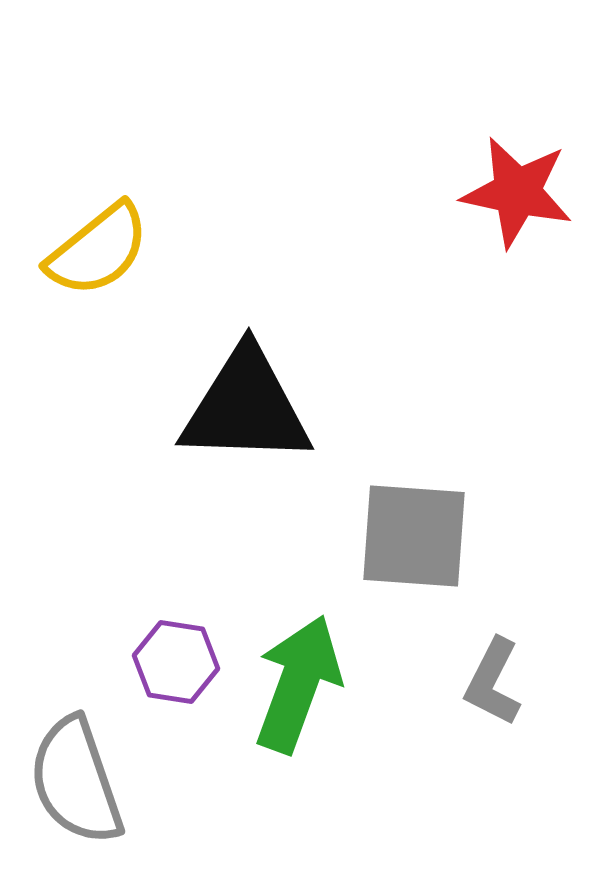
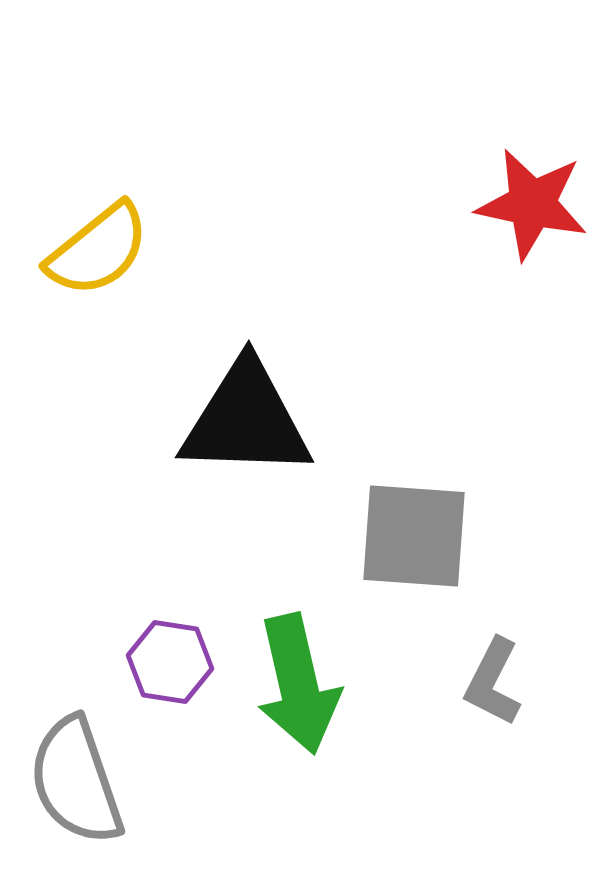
red star: moved 15 px right, 12 px down
black triangle: moved 13 px down
purple hexagon: moved 6 px left
green arrow: rotated 147 degrees clockwise
